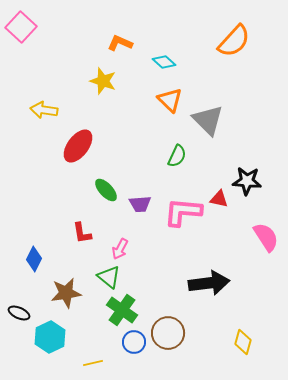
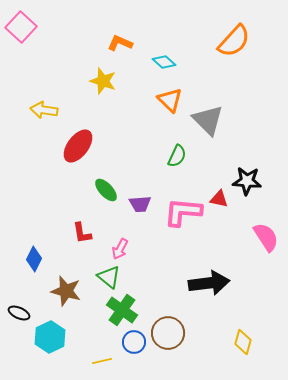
brown star: moved 2 px up; rotated 24 degrees clockwise
yellow line: moved 9 px right, 2 px up
